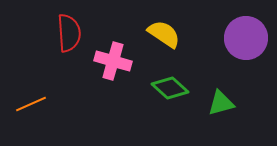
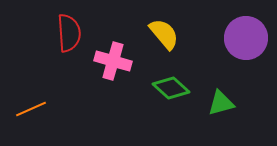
yellow semicircle: rotated 16 degrees clockwise
green diamond: moved 1 px right
orange line: moved 5 px down
